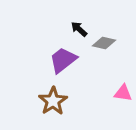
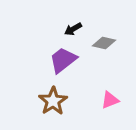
black arrow: moved 6 px left; rotated 72 degrees counterclockwise
pink triangle: moved 13 px left, 7 px down; rotated 30 degrees counterclockwise
